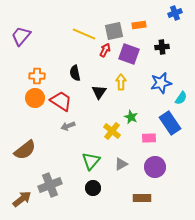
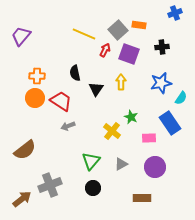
orange rectangle: rotated 16 degrees clockwise
gray square: moved 4 px right, 1 px up; rotated 30 degrees counterclockwise
black triangle: moved 3 px left, 3 px up
